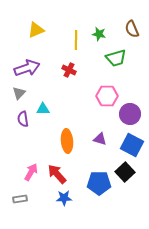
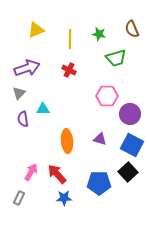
yellow line: moved 6 px left, 1 px up
black square: moved 3 px right
gray rectangle: moved 1 px left, 1 px up; rotated 56 degrees counterclockwise
